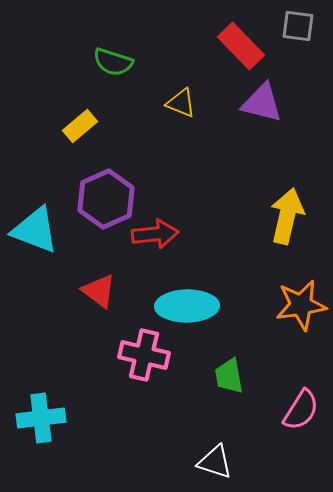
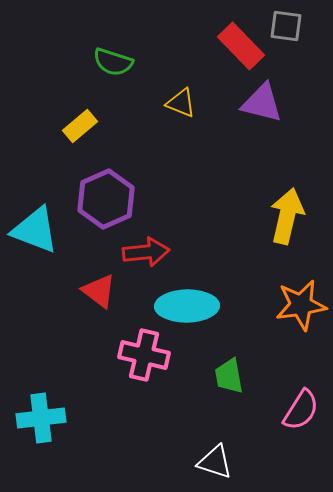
gray square: moved 12 px left
red arrow: moved 9 px left, 18 px down
